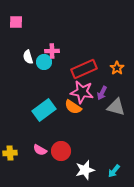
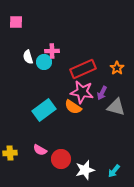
red rectangle: moved 1 px left
red circle: moved 8 px down
